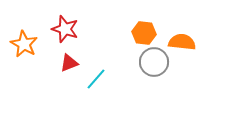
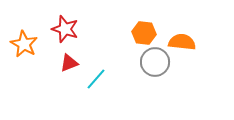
gray circle: moved 1 px right
